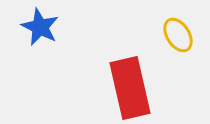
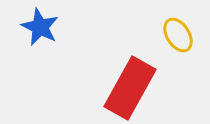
red rectangle: rotated 42 degrees clockwise
